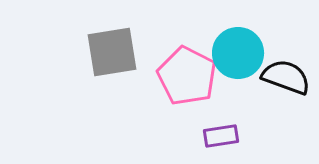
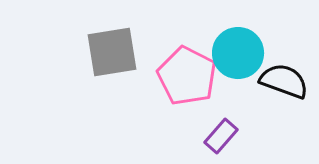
black semicircle: moved 2 px left, 4 px down
purple rectangle: rotated 40 degrees counterclockwise
